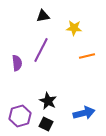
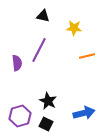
black triangle: rotated 24 degrees clockwise
purple line: moved 2 px left
